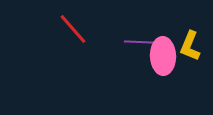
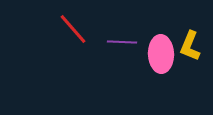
purple line: moved 17 px left
pink ellipse: moved 2 px left, 2 px up
